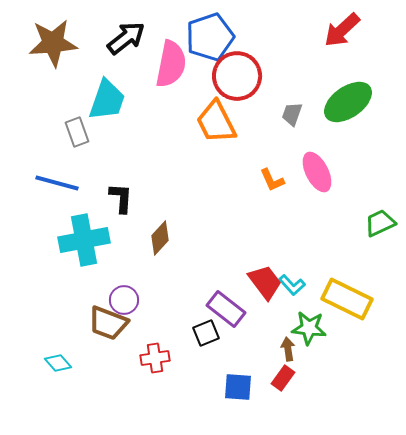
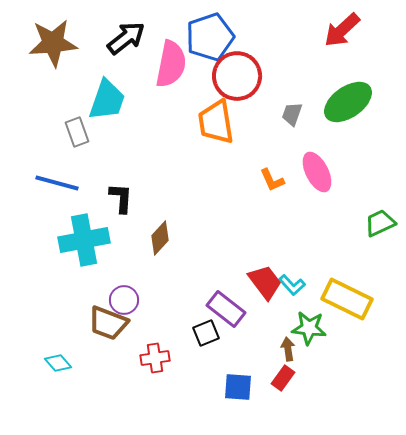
orange trapezoid: rotated 18 degrees clockwise
